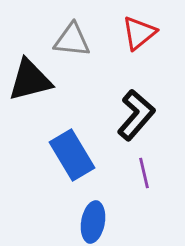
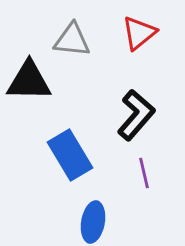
black triangle: moved 1 px left, 1 px down; rotated 15 degrees clockwise
blue rectangle: moved 2 px left
